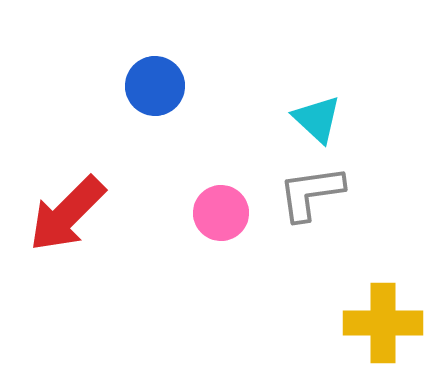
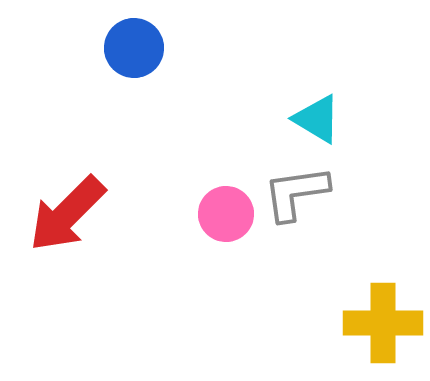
blue circle: moved 21 px left, 38 px up
cyan triangle: rotated 12 degrees counterclockwise
gray L-shape: moved 15 px left
pink circle: moved 5 px right, 1 px down
